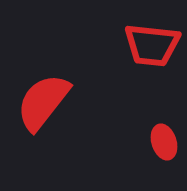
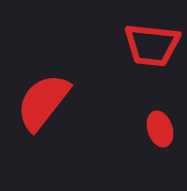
red ellipse: moved 4 px left, 13 px up
